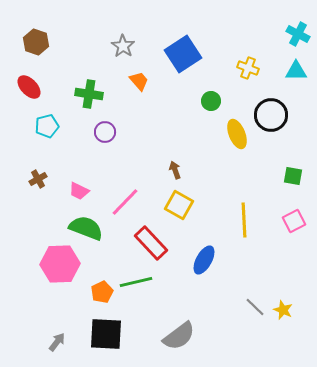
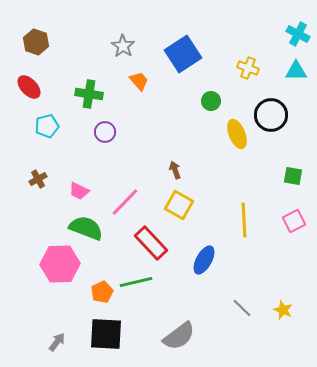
gray line: moved 13 px left, 1 px down
